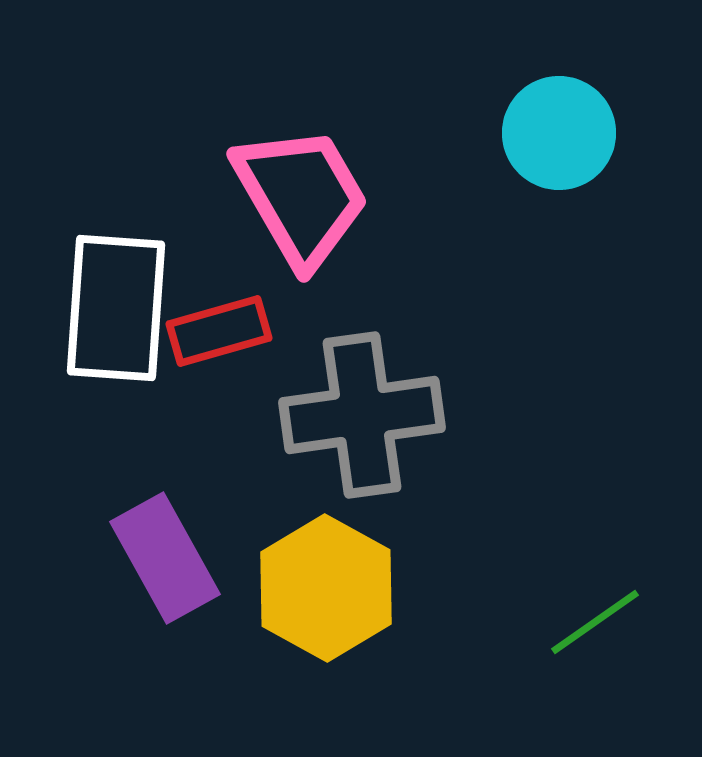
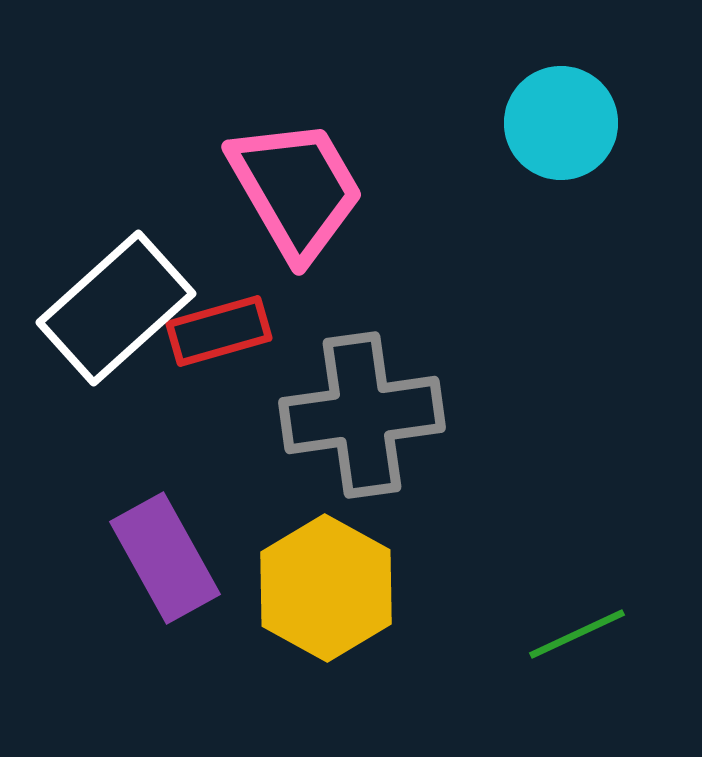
cyan circle: moved 2 px right, 10 px up
pink trapezoid: moved 5 px left, 7 px up
white rectangle: rotated 44 degrees clockwise
green line: moved 18 px left, 12 px down; rotated 10 degrees clockwise
